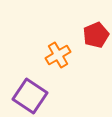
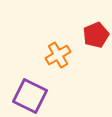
purple square: rotated 8 degrees counterclockwise
